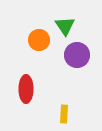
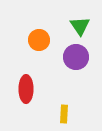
green triangle: moved 15 px right
purple circle: moved 1 px left, 2 px down
